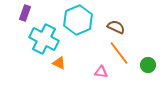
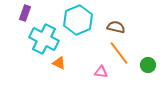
brown semicircle: rotated 12 degrees counterclockwise
